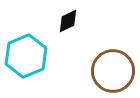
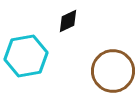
cyan hexagon: rotated 12 degrees clockwise
